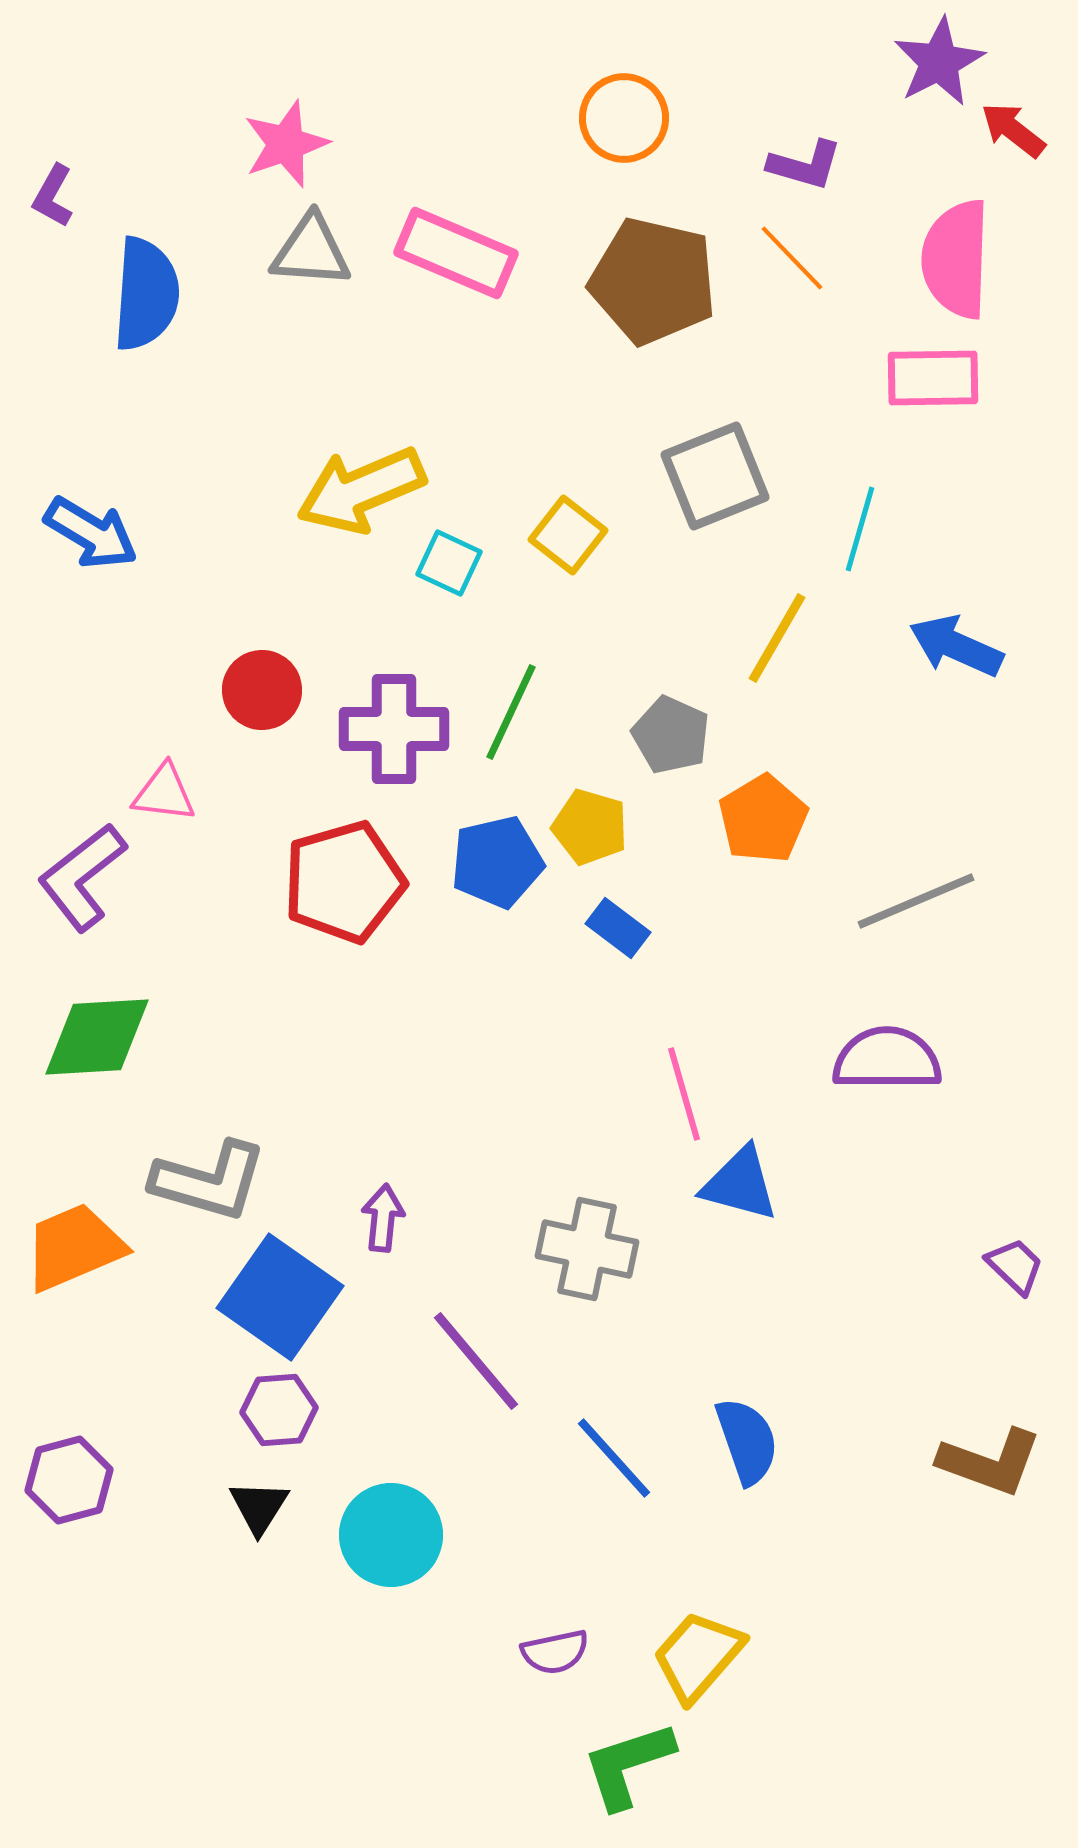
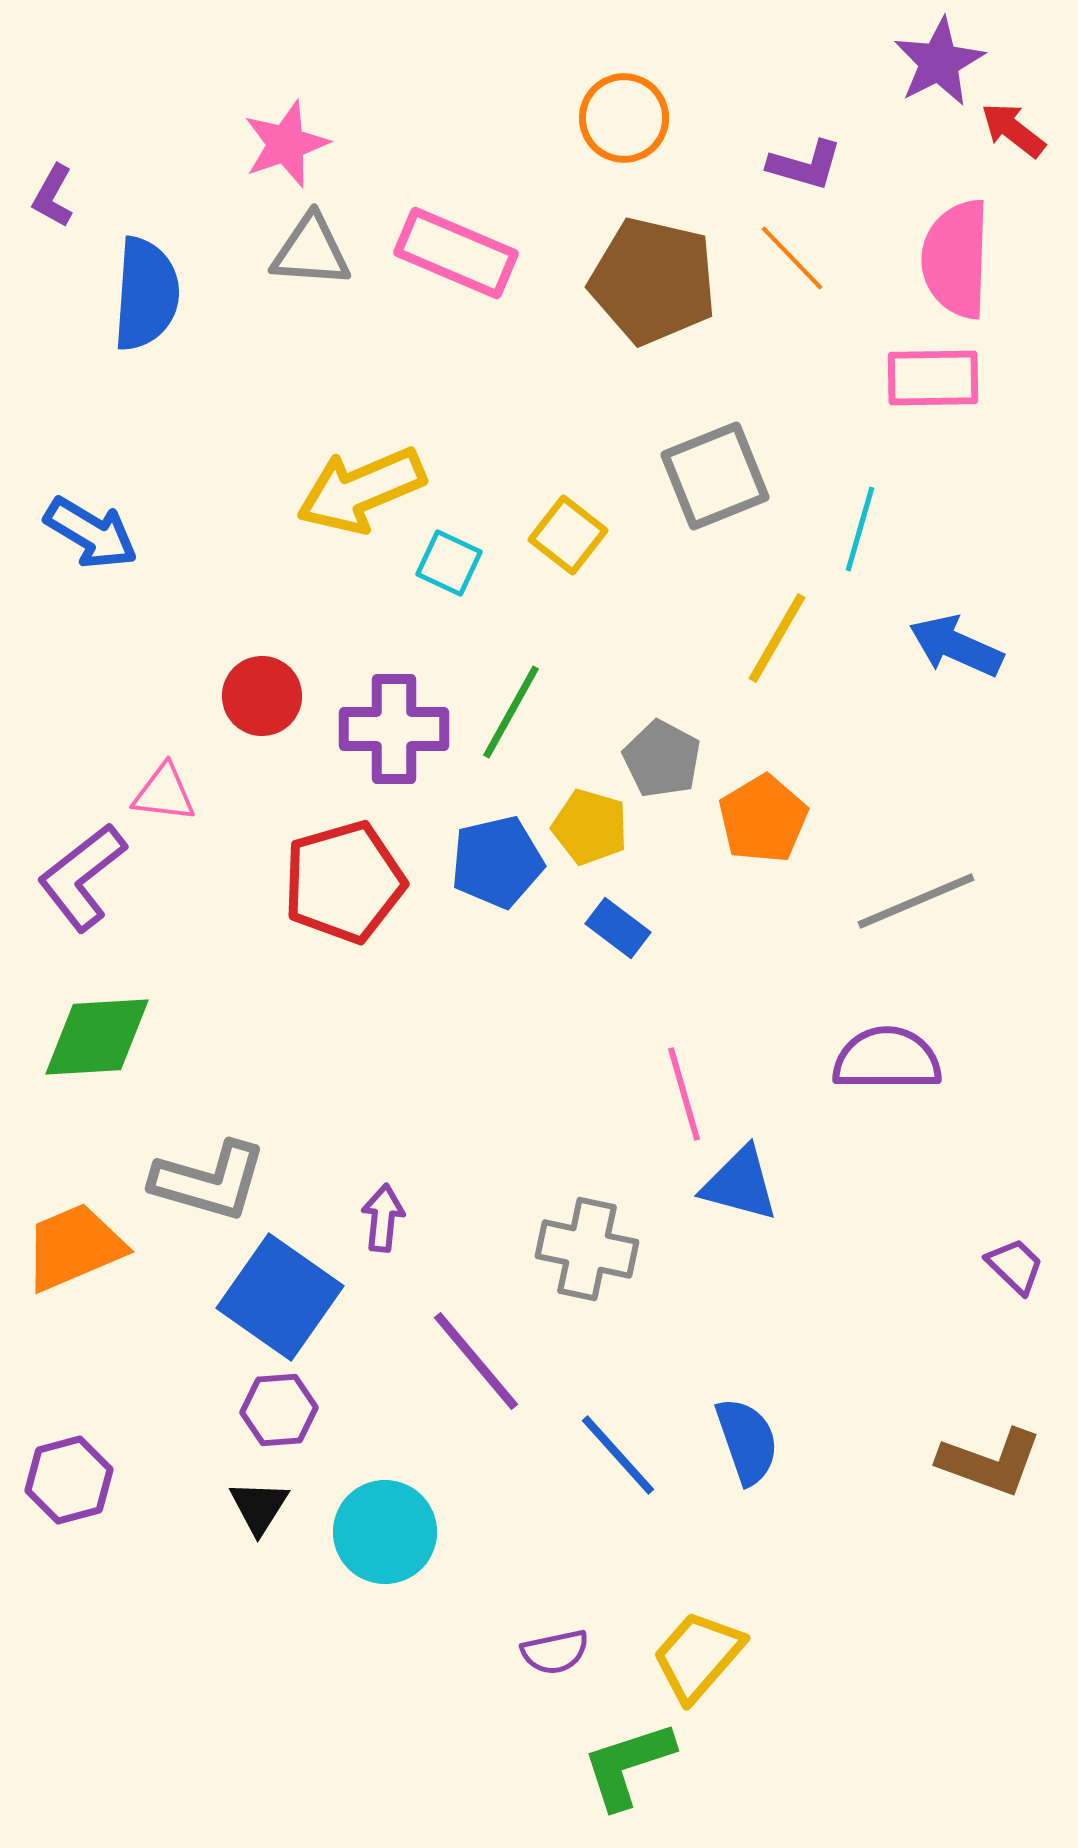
red circle at (262, 690): moved 6 px down
green line at (511, 712): rotated 4 degrees clockwise
gray pentagon at (671, 735): moved 9 px left, 24 px down; rotated 4 degrees clockwise
blue line at (614, 1458): moved 4 px right, 3 px up
cyan circle at (391, 1535): moved 6 px left, 3 px up
